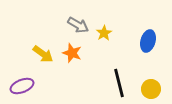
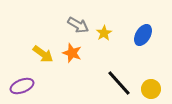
blue ellipse: moved 5 px left, 6 px up; rotated 15 degrees clockwise
black line: rotated 28 degrees counterclockwise
